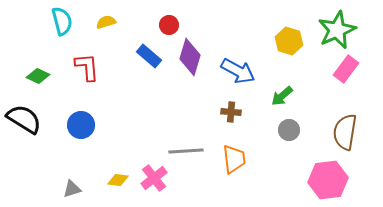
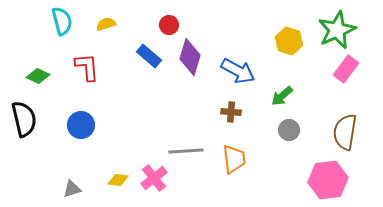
yellow semicircle: moved 2 px down
black semicircle: rotated 45 degrees clockwise
